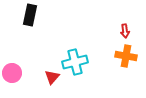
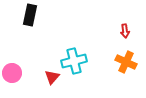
orange cross: moved 6 px down; rotated 15 degrees clockwise
cyan cross: moved 1 px left, 1 px up
